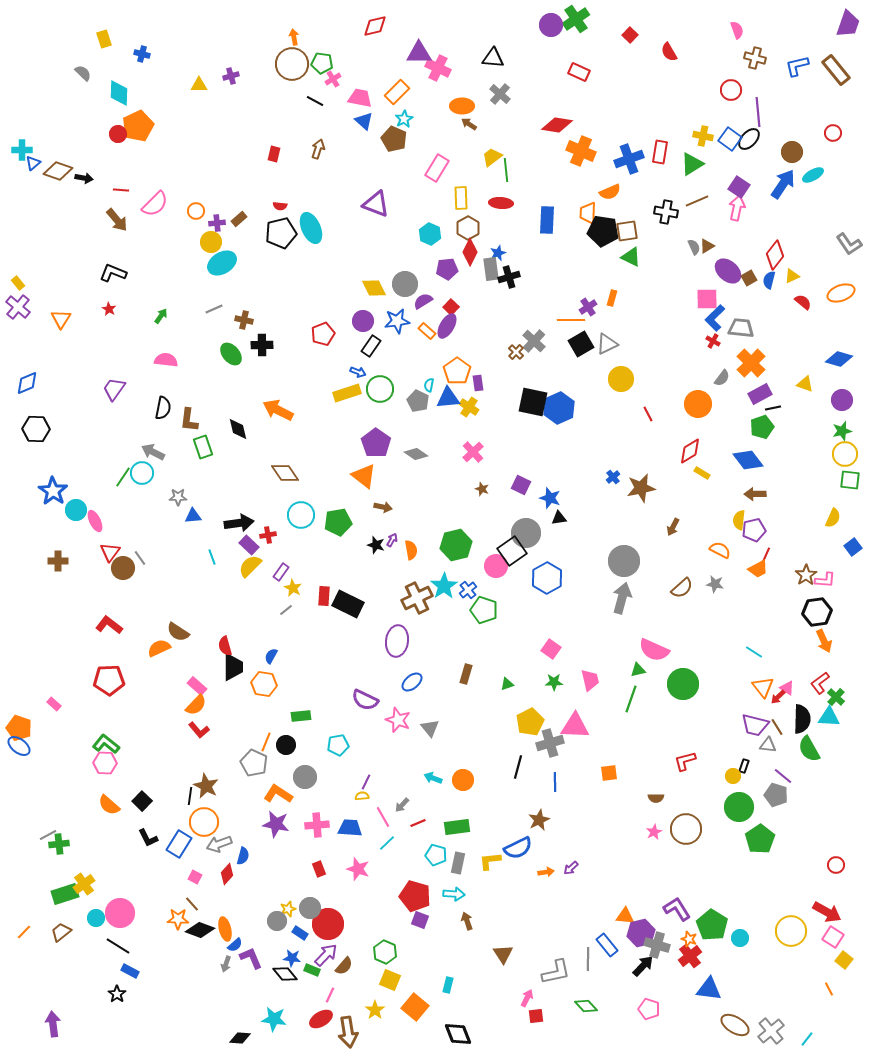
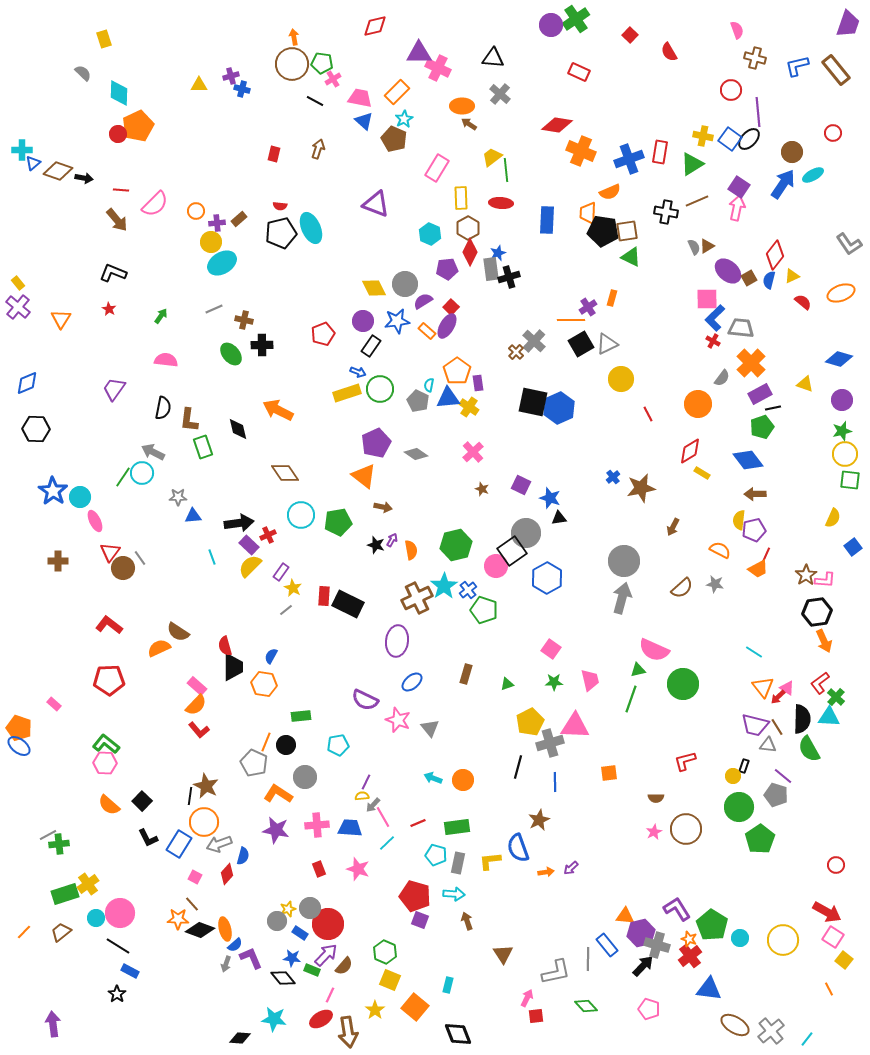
blue cross at (142, 54): moved 100 px right, 35 px down
purple pentagon at (376, 443): rotated 12 degrees clockwise
cyan circle at (76, 510): moved 4 px right, 13 px up
red cross at (268, 535): rotated 14 degrees counterclockwise
gray arrow at (402, 805): moved 29 px left
purple star at (276, 824): moved 6 px down
blue semicircle at (518, 848): rotated 96 degrees clockwise
yellow cross at (84, 884): moved 4 px right
yellow circle at (791, 931): moved 8 px left, 9 px down
black diamond at (285, 974): moved 2 px left, 4 px down
